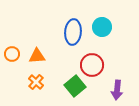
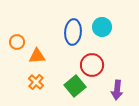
orange circle: moved 5 px right, 12 px up
